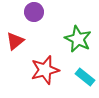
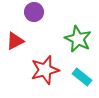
red triangle: rotated 12 degrees clockwise
cyan rectangle: moved 3 px left
